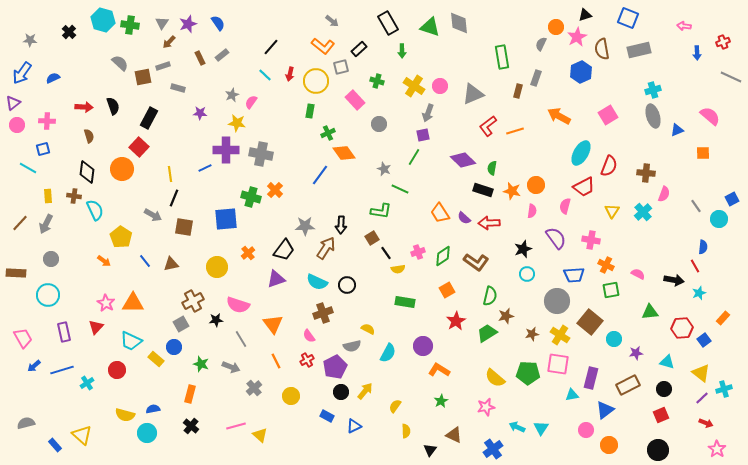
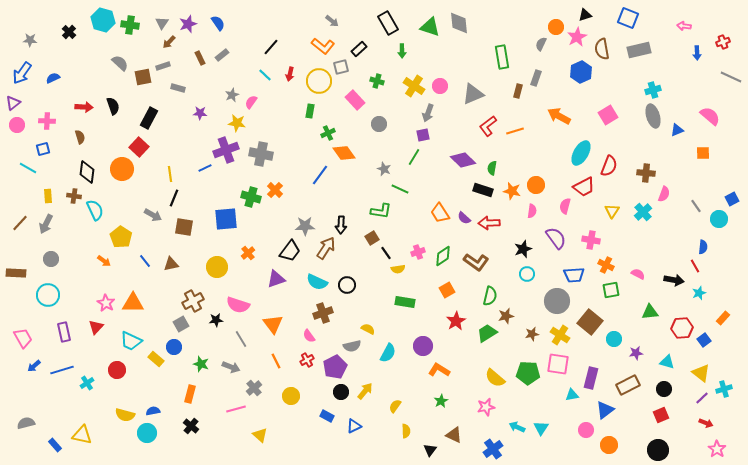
yellow circle at (316, 81): moved 3 px right
brown semicircle at (89, 136): moved 9 px left, 1 px down
purple cross at (226, 150): rotated 20 degrees counterclockwise
black trapezoid at (284, 250): moved 6 px right, 1 px down
blue semicircle at (153, 409): moved 2 px down
pink line at (236, 426): moved 17 px up
yellow triangle at (82, 435): rotated 30 degrees counterclockwise
